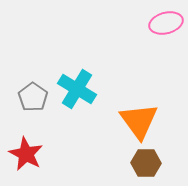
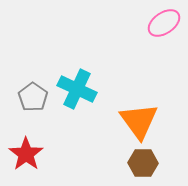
pink ellipse: moved 2 px left; rotated 20 degrees counterclockwise
cyan cross: rotated 6 degrees counterclockwise
red star: rotated 8 degrees clockwise
brown hexagon: moved 3 px left
